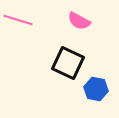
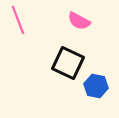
pink line: rotated 52 degrees clockwise
blue hexagon: moved 3 px up
